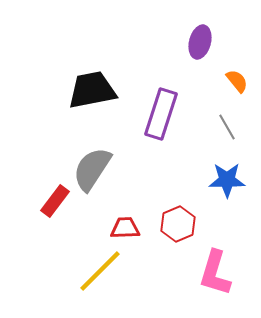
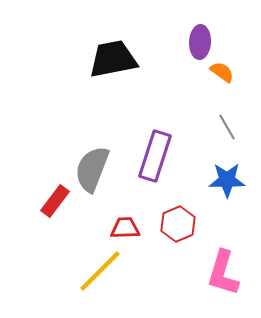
purple ellipse: rotated 12 degrees counterclockwise
orange semicircle: moved 15 px left, 9 px up; rotated 15 degrees counterclockwise
black trapezoid: moved 21 px right, 31 px up
purple rectangle: moved 6 px left, 42 px down
gray semicircle: rotated 12 degrees counterclockwise
pink L-shape: moved 8 px right
